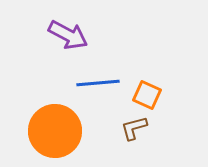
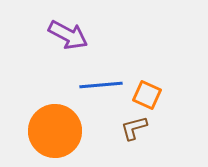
blue line: moved 3 px right, 2 px down
